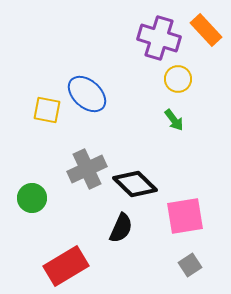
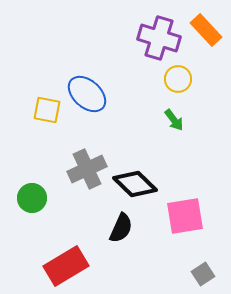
gray square: moved 13 px right, 9 px down
